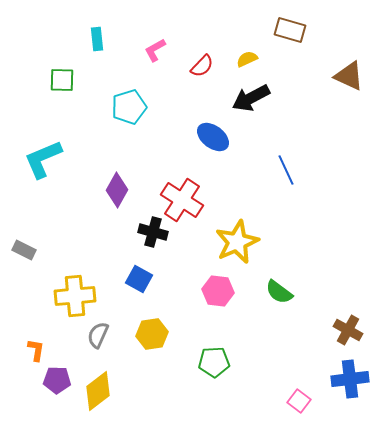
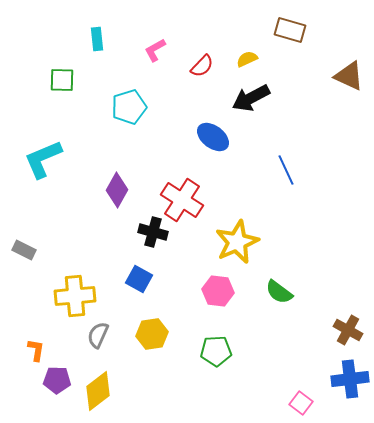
green pentagon: moved 2 px right, 11 px up
pink square: moved 2 px right, 2 px down
